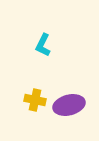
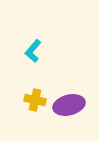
cyan L-shape: moved 10 px left, 6 px down; rotated 15 degrees clockwise
